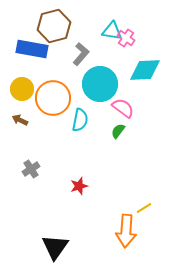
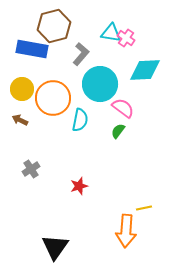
cyan triangle: moved 1 px left, 2 px down
yellow line: rotated 21 degrees clockwise
